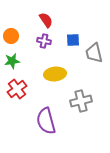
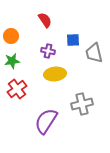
red semicircle: moved 1 px left
purple cross: moved 4 px right, 10 px down
gray cross: moved 1 px right, 3 px down
purple semicircle: rotated 48 degrees clockwise
